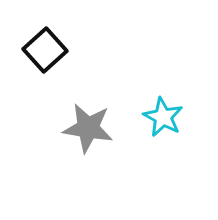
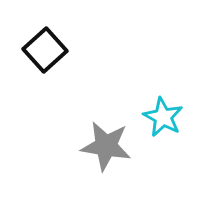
gray star: moved 18 px right, 18 px down
